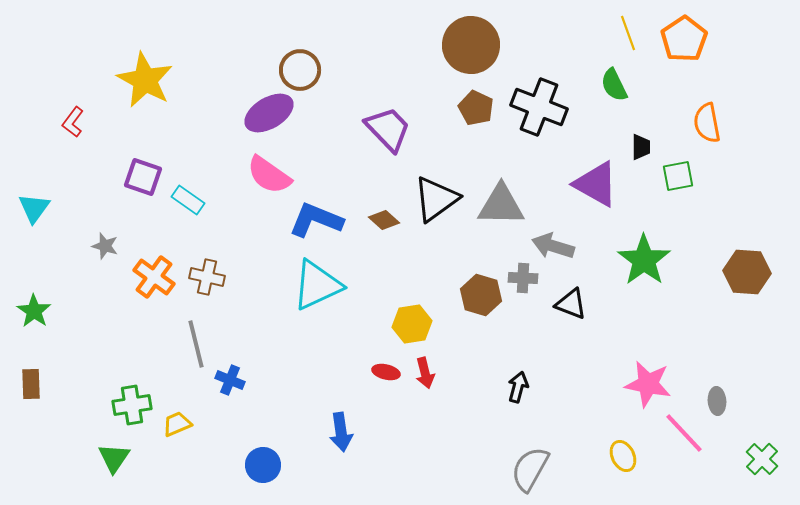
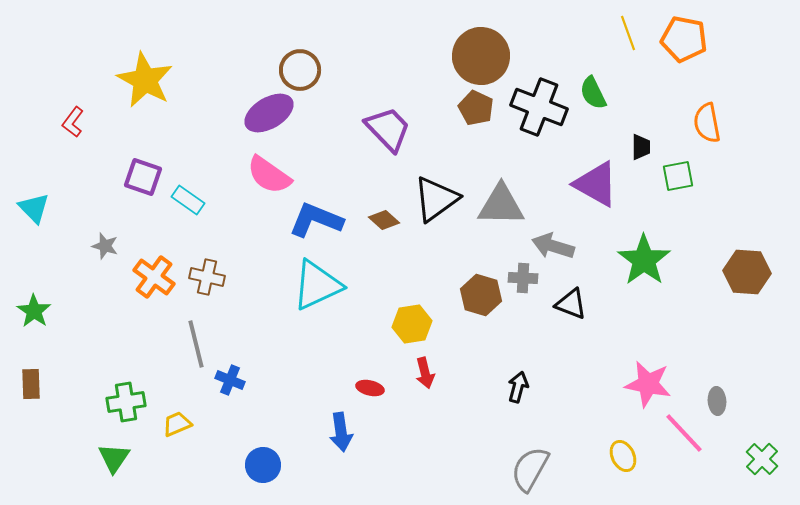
orange pentagon at (684, 39): rotated 27 degrees counterclockwise
brown circle at (471, 45): moved 10 px right, 11 px down
green semicircle at (614, 85): moved 21 px left, 8 px down
cyan triangle at (34, 208): rotated 20 degrees counterclockwise
red ellipse at (386, 372): moved 16 px left, 16 px down
green cross at (132, 405): moved 6 px left, 3 px up
